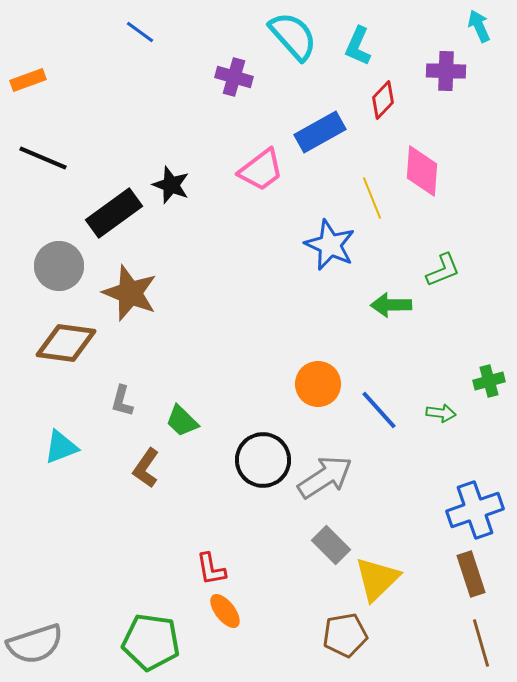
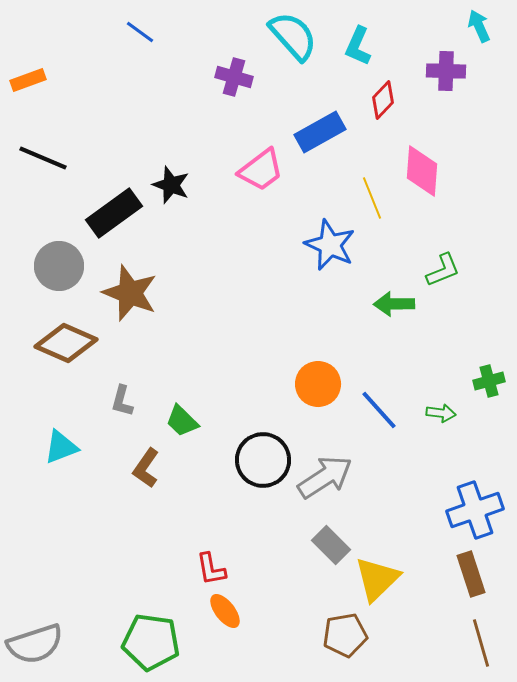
green arrow at (391, 305): moved 3 px right, 1 px up
brown diamond at (66, 343): rotated 16 degrees clockwise
